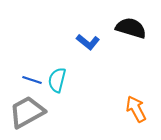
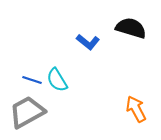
cyan semicircle: rotated 45 degrees counterclockwise
